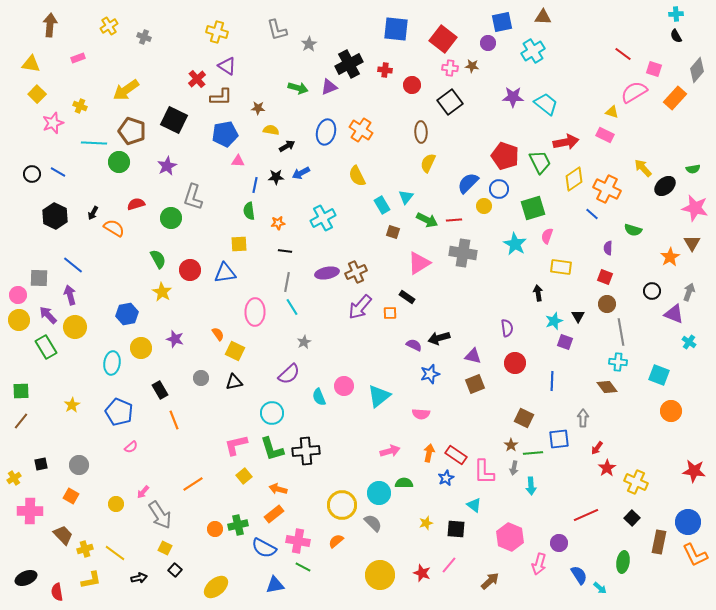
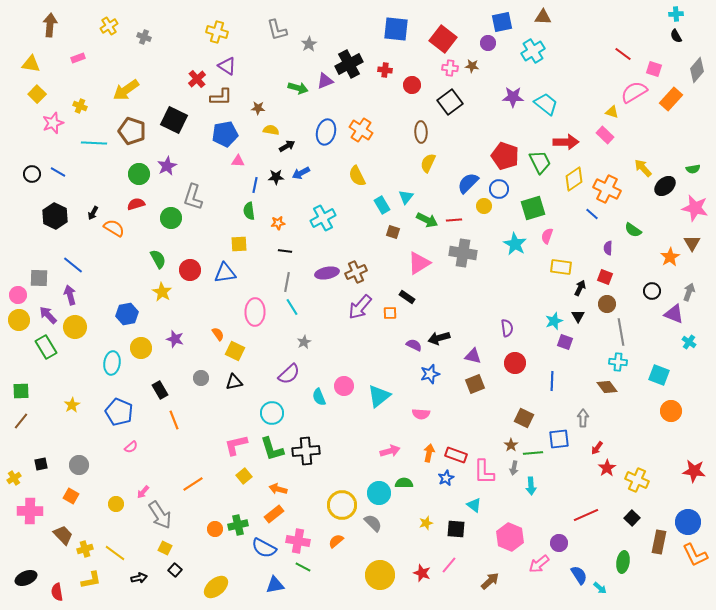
purple triangle at (329, 87): moved 4 px left, 6 px up
orange rectangle at (675, 98): moved 4 px left, 1 px down
pink rectangle at (605, 135): rotated 18 degrees clockwise
red arrow at (566, 142): rotated 10 degrees clockwise
green circle at (119, 162): moved 20 px right, 12 px down
green semicircle at (633, 230): rotated 18 degrees clockwise
black arrow at (538, 293): moved 42 px right, 5 px up; rotated 35 degrees clockwise
red rectangle at (456, 455): rotated 15 degrees counterclockwise
yellow cross at (636, 482): moved 1 px right, 2 px up
pink arrow at (539, 564): rotated 35 degrees clockwise
